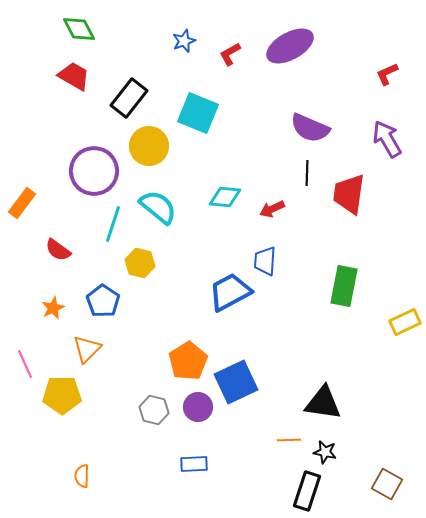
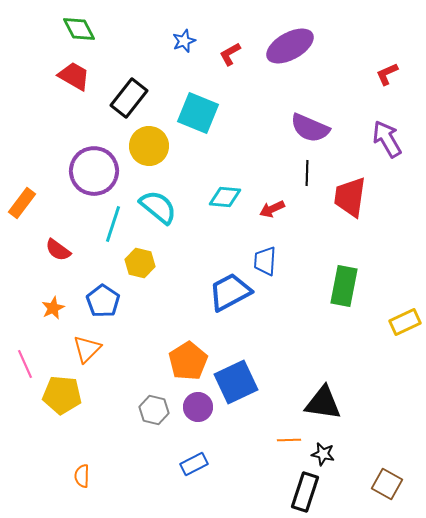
red trapezoid at (349, 194): moved 1 px right, 3 px down
yellow pentagon at (62, 395): rotated 6 degrees clockwise
black star at (325, 452): moved 2 px left, 2 px down
blue rectangle at (194, 464): rotated 24 degrees counterclockwise
black rectangle at (307, 491): moved 2 px left, 1 px down
